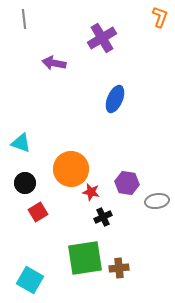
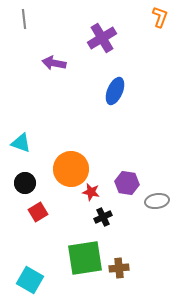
blue ellipse: moved 8 px up
